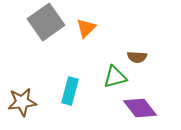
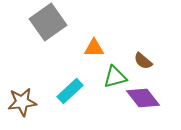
gray square: moved 2 px right
orange triangle: moved 8 px right, 20 px down; rotated 45 degrees clockwise
brown semicircle: moved 6 px right, 4 px down; rotated 36 degrees clockwise
cyan rectangle: rotated 32 degrees clockwise
purple diamond: moved 3 px right, 10 px up
